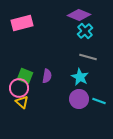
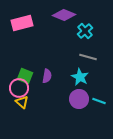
purple diamond: moved 15 px left
